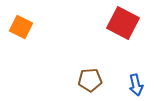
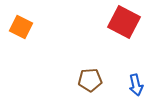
red square: moved 1 px right, 1 px up
